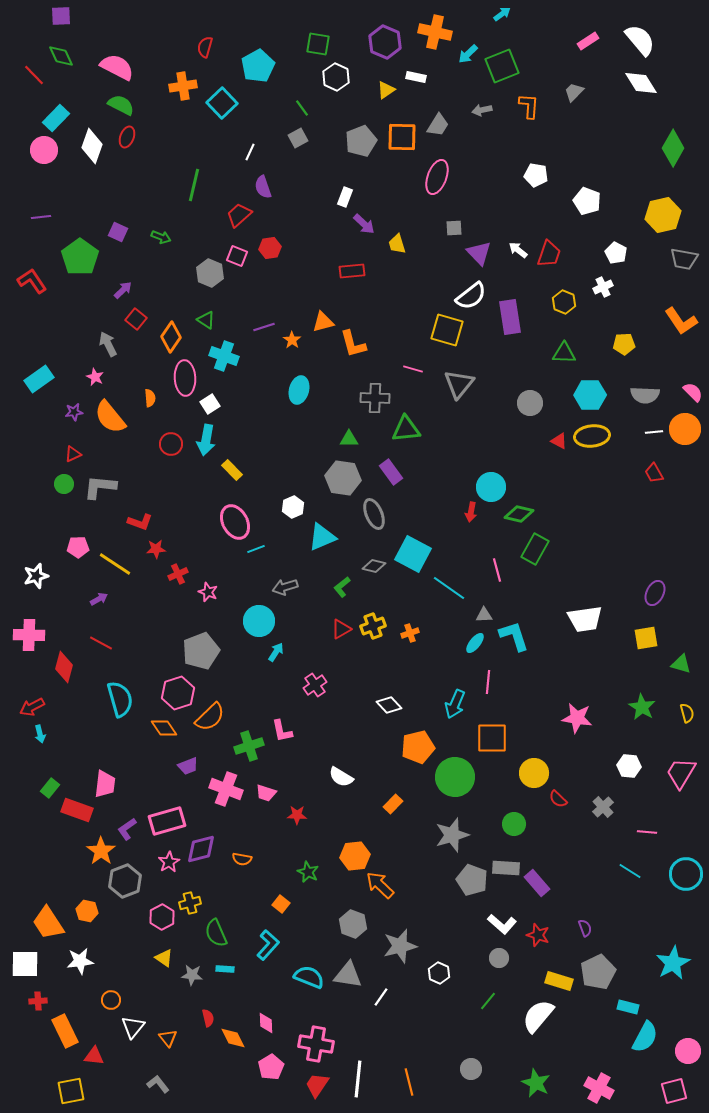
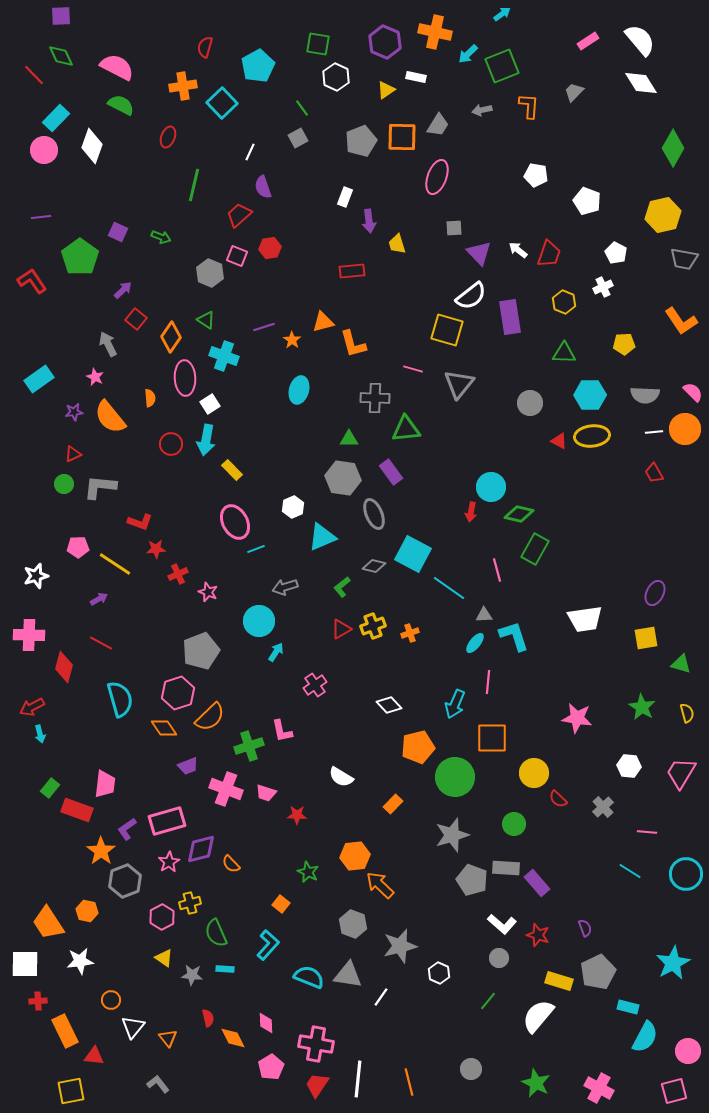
red ellipse at (127, 137): moved 41 px right
purple arrow at (364, 224): moved 5 px right, 3 px up; rotated 40 degrees clockwise
orange semicircle at (242, 859): moved 11 px left, 5 px down; rotated 36 degrees clockwise
